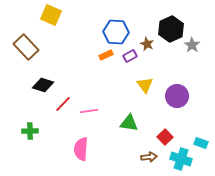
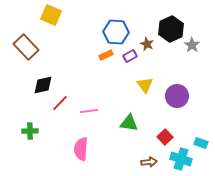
black diamond: rotated 30 degrees counterclockwise
red line: moved 3 px left, 1 px up
brown arrow: moved 5 px down
